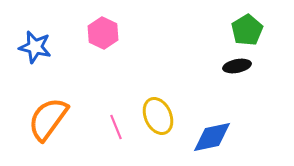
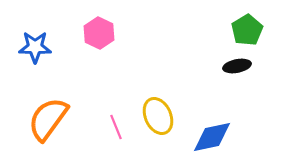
pink hexagon: moved 4 px left
blue star: rotated 12 degrees counterclockwise
